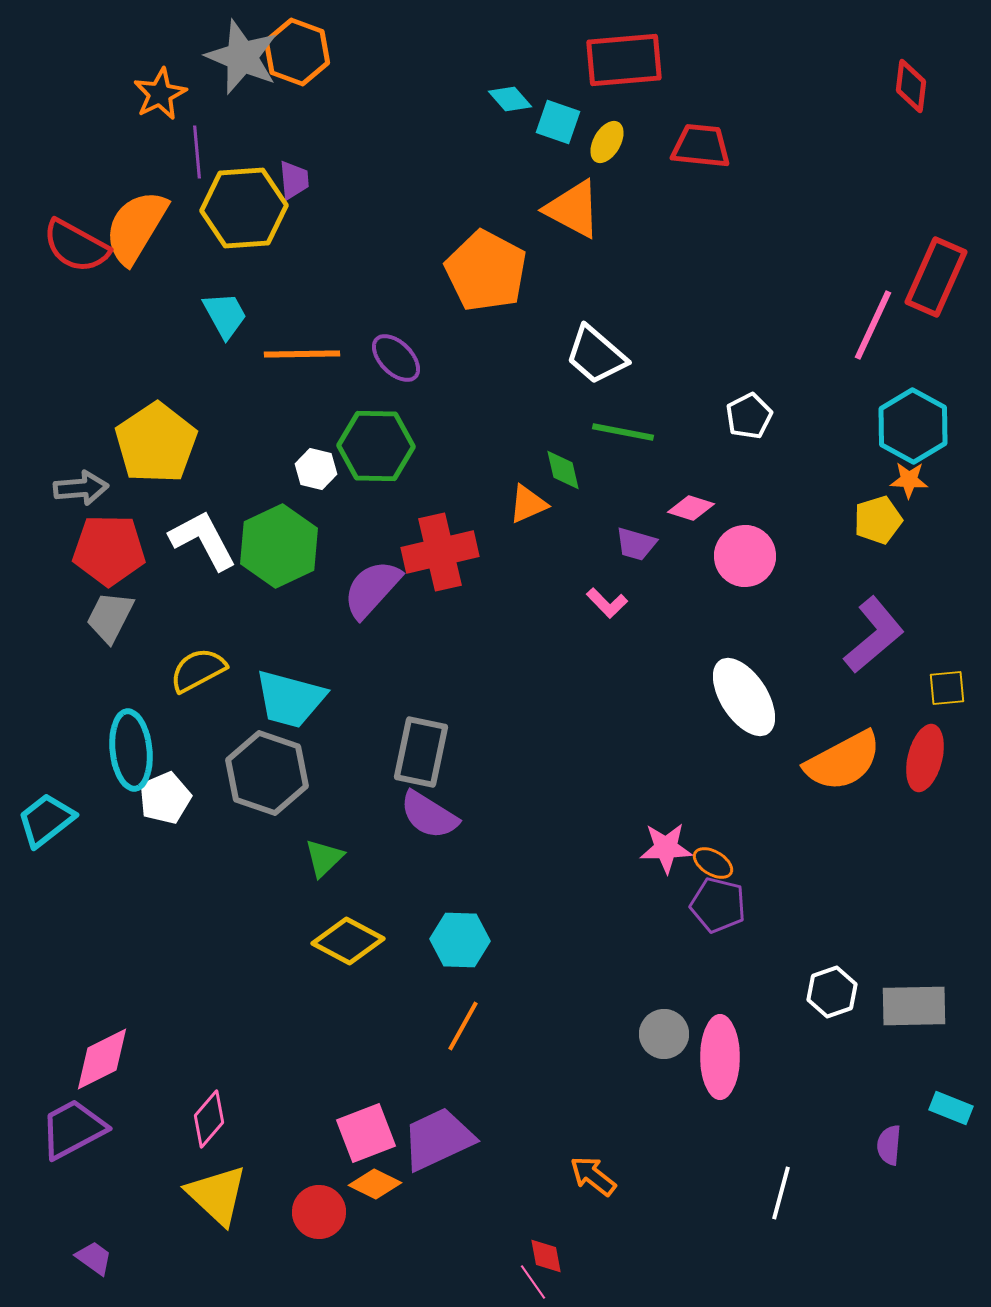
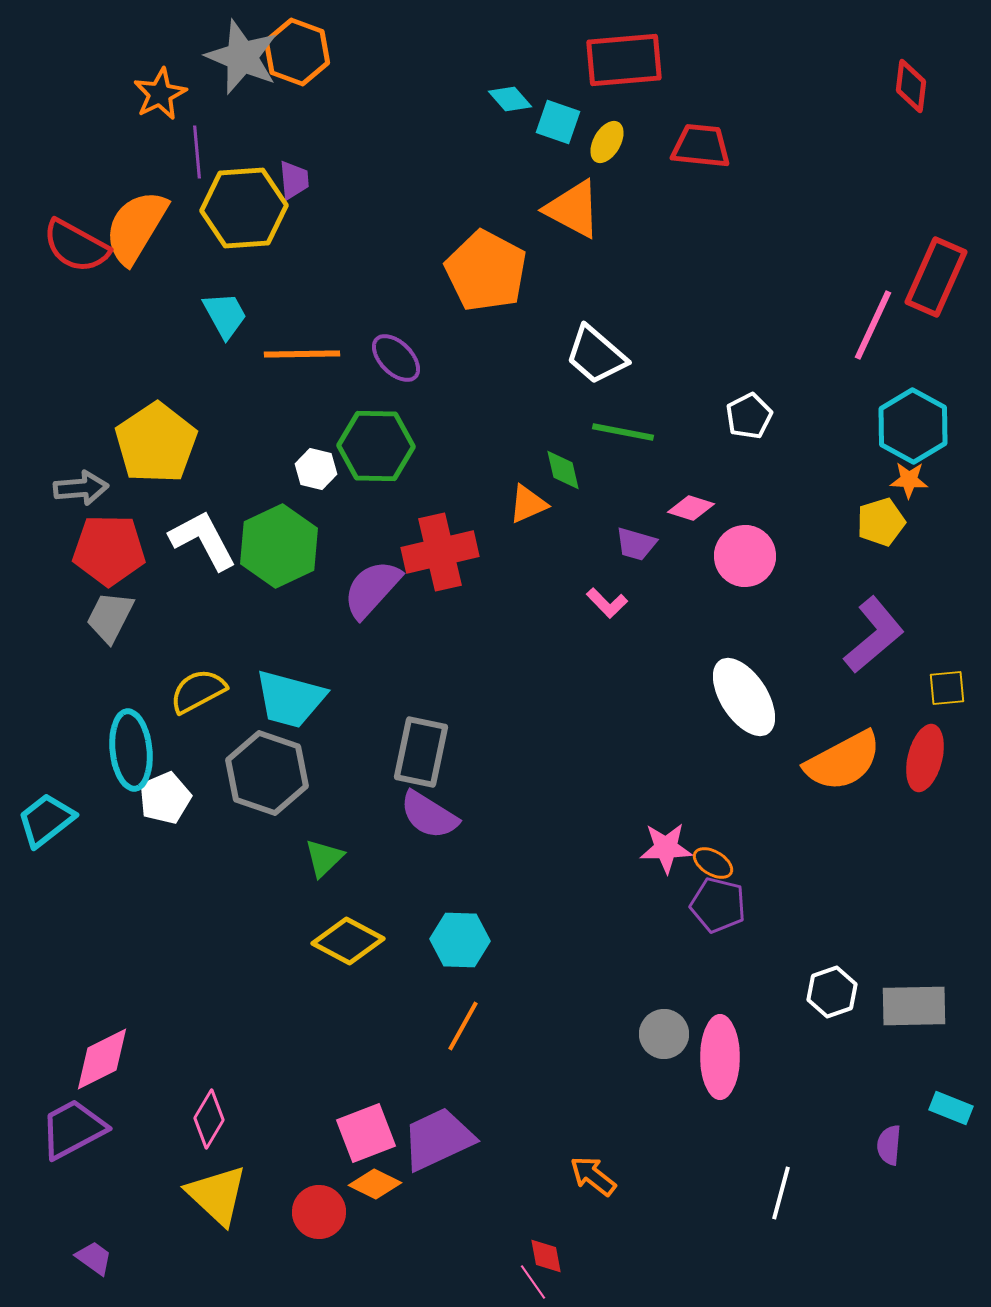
yellow pentagon at (878, 520): moved 3 px right, 2 px down
yellow semicircle at (198, 670): moved 21 px down
pink diamond at (209, 1119): rotated 10 degrees counterclockwise
